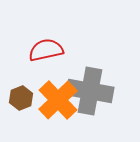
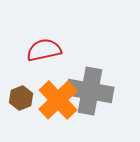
red semicircle: moved 2 px left
